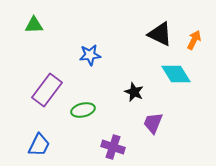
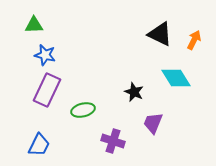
blue star: moved 45 px left; rotated 20 degrees clockwise
cyan diamond: moved 4 px down
purple rectangle: rotated 12 degrees counterclockwise
purple cross: moved 6 px up
